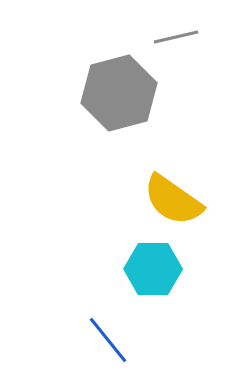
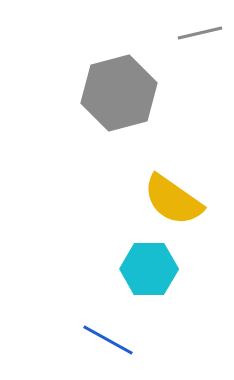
gray line: moved 24 px right, 4 px up
cyan hexagon: moved 4 px left
blue line: rotated 22 degrees counterclockwise
